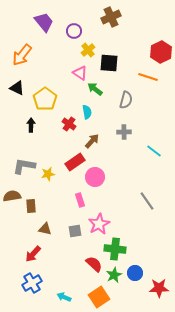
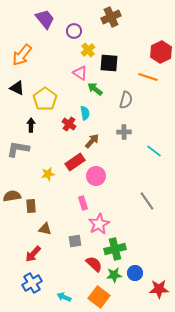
purple trapezoid: moved 1 px right, 3 px up
cyan semicircle: moved 2 px left, 1 px down
gray L-shape: moved 6 px left, 17 px up
pink circle: moved 1 px right, 1 px up
pink rectangle: moved 3 px right, 3 px down
gray square: moved 10 px down
green cross: rotated 20 degrees counterclockwise
green star: rotated 21 degrees clockwise
red star: moved 1 px down
orange square: rotated 20 degrees counterclockwise
